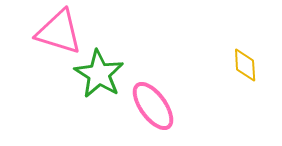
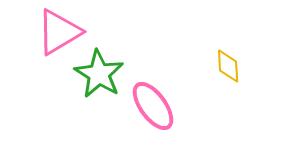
pink triangle: rotated 48 degrees counterclockwise
yellow diamond: moved 17 px left, 1 px down
